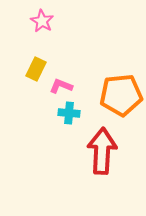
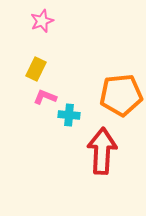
pink star: rotated 20 degrees clockwise
pink L-shape: moved 16 px left, 11 px down
cyan cross: moved 2 px down
